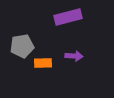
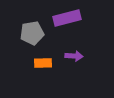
purple rectangle: moved 1 px left, 1 px down
gray pentagon: moved 10 px right, 13 px up
